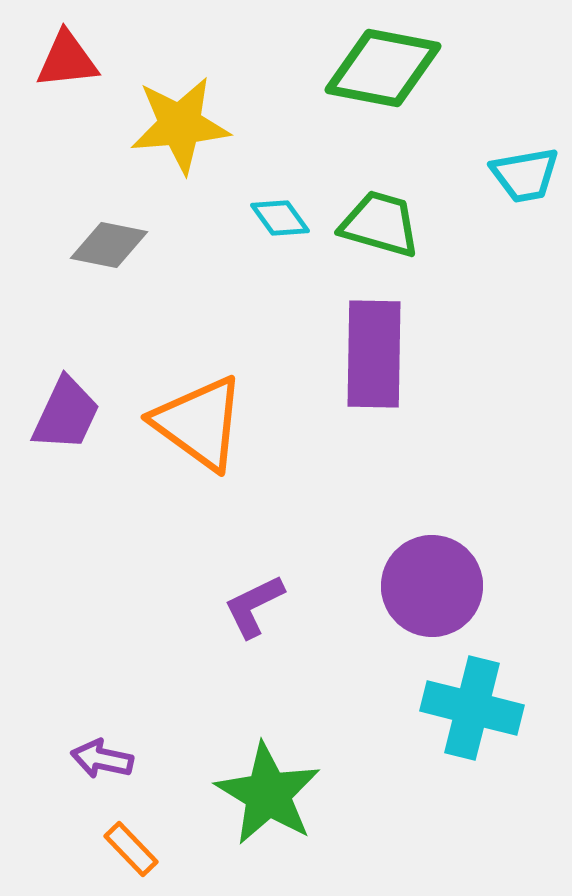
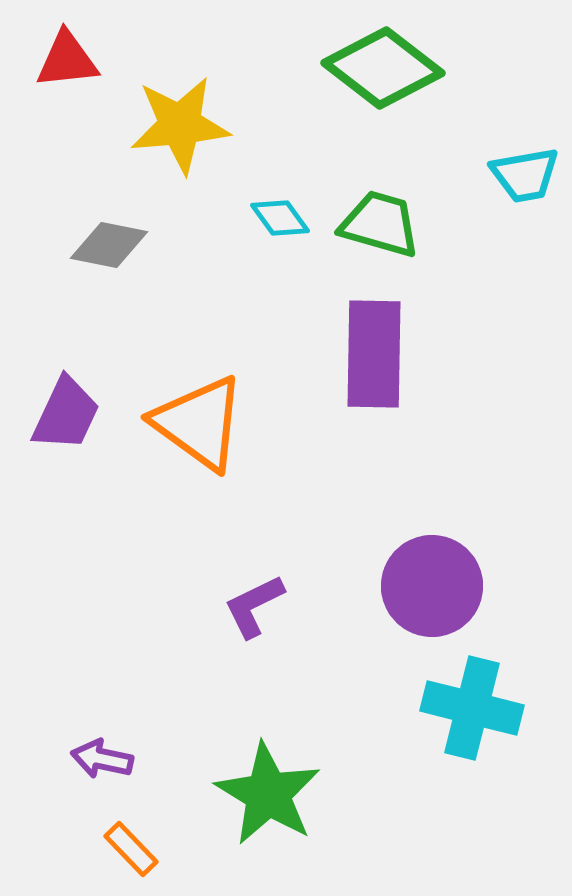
green diamond: rotated 27 degrees clockwise
